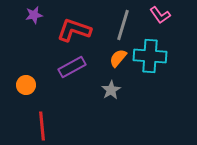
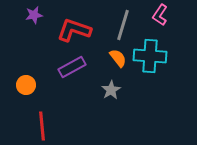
pink L-shape: rotated 70 degrees clockwise
orange semicircle: rotated 102 degrees clockwise
